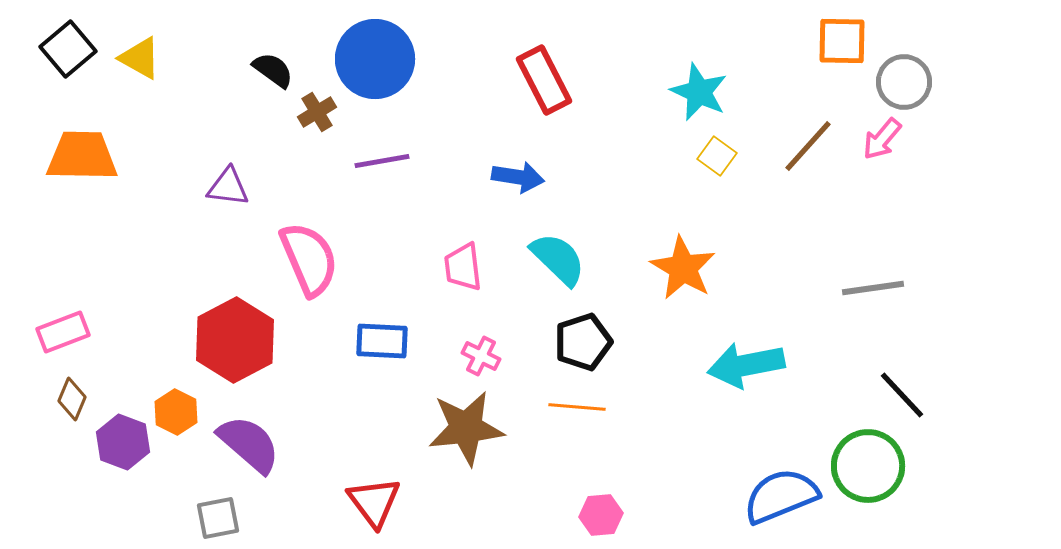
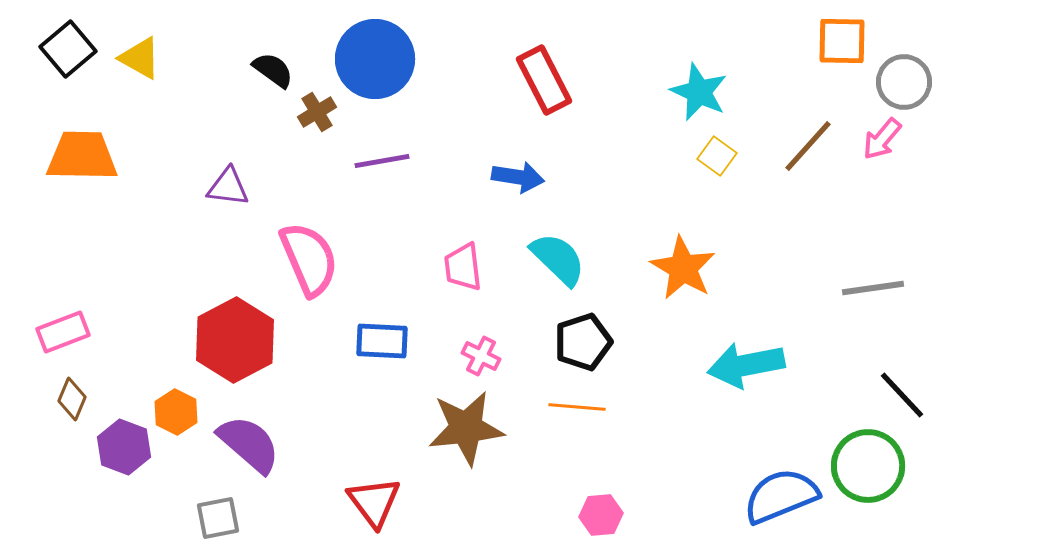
purple hexagon: moved 1 px right, 5 px down
